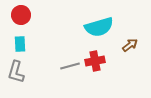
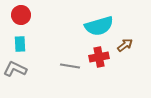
cyan semicircle: moved 1 px up
brown arrow: moved 5 px left
red cross: moved 4 px right, 4 px up
gray line: rotated 24 degrees clockwise
gray L-shape: moved 1 px left, 3 px up; rotated 100 degrees clockwise
